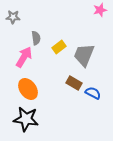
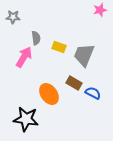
yellow rectangle: rotated 56 degrees clockwise
orange ellipse: moved 21 px right, 5 px down
